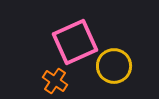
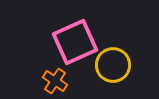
yellow circle: moved 1 px left, 1 px up
